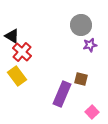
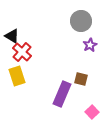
gray circle: moved 4 px up
purple star: rotated 16 degrees counterclockwise
yellow rectangle: rotated 18 degrees clockwise
